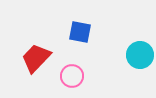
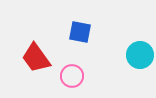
red trapezoid: rotated 80 degrees counterclockwise
